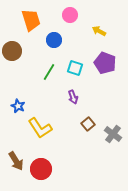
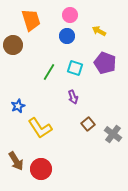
blue circle: moved 13 px right, 4 px up
brown circle: moved 1 px right, 6 px up
blue star: rotated 24 degrees clockwise
